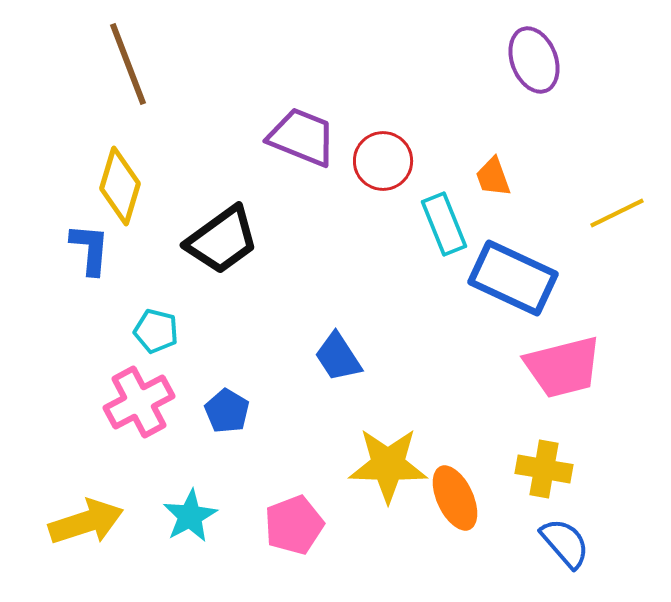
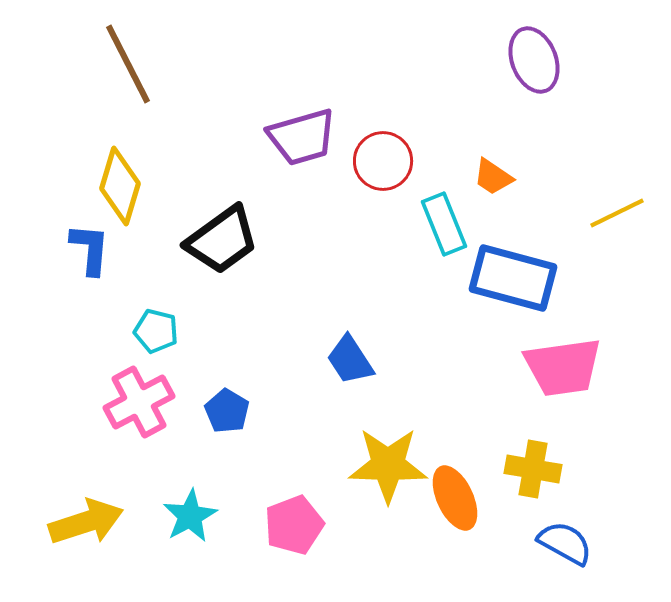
brown line: rotated 6 degrees counterclockwise
purple trapezoid: rotated 142 degrees clockwise
orange trapezoid: rotated 36 degrees counterclockwise
blue rectangle: rotated 10 degrees counterclockwise
blue trapezoid: moved 12 px right, 3 px down
pink trapezoid: rotated 6 degrees clockwise
yellow cross: moved 11 px left
blue semicircle: rotated 20 degrees counterclockwise
